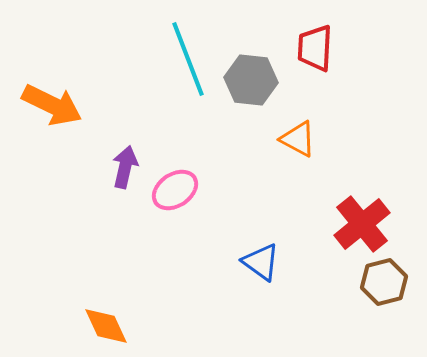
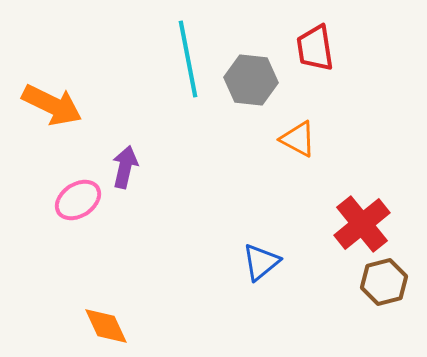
red trapezoid: rotated 12 degrees counterclockwise
cyan line: rotated 10 degrees clockwise
pink ellipse: moved 97 px left, 10 px down
blue triangle: rotated 45 degrees clockwise
